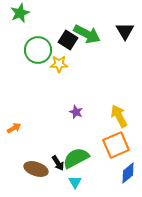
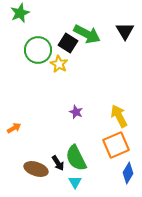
black square: moved 3 px down
yellow star: rotated 30 degrees clockwise
green semicircle: rotated 88 degrees counterclockwise
blue diamond: rotated 20 degrees counterclockwise
